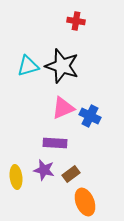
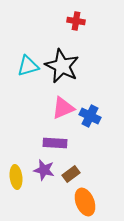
black star: rotated 8 degrees clockwise
